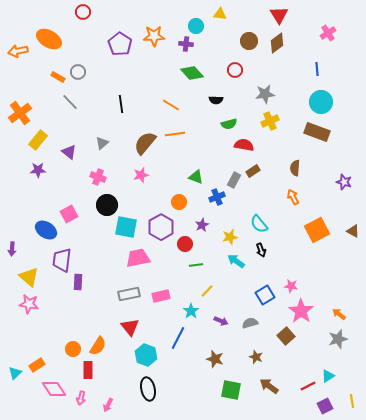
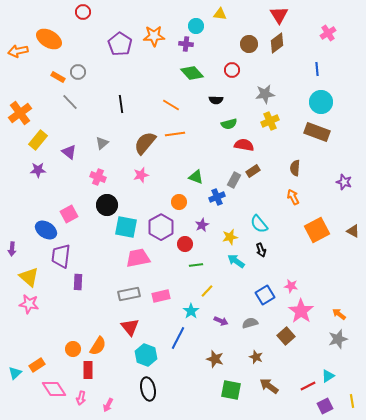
brown circle at (249, 41): moved 3 px down
red circle at (235, 70): moved 3 px left
purple trapezoid at (62, 260): moved 1 px left, 4 px up
